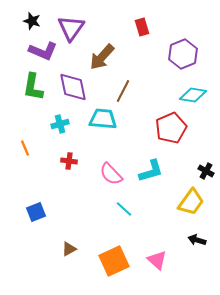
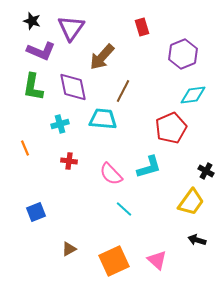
purple L-shape: moved 2 px left
cyan diamond: rotated 16 degrees counterclockwise
cyan L-shape: moved 2 px left, 4 px up
